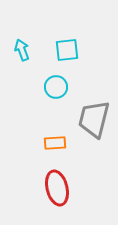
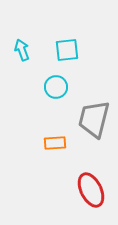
red ellipse: moved 34 px right, 2 px down; rotated 12 degrees counterclockwise
